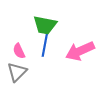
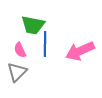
green trapezoid: moved 12 px left
blue line: rotated 10 degrees counterclockwise
pink semicircle: moved 1 px right, 1 px up
